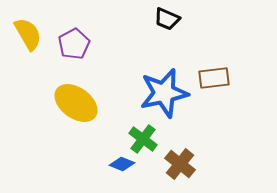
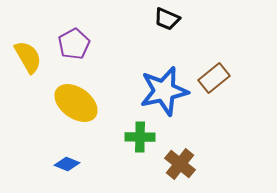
yellow semicircle: moved 23 px down
brown rectangle: rotated 32 degrees counterclockwise
blue star: moved 2 px up
green cross: moved 3 px left, 2 px up; rotated 36 degrees counterclockwise
blue diamond: moved 55 px left
